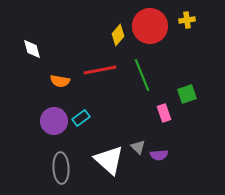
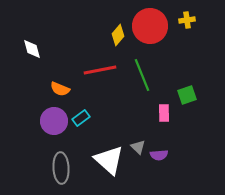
orange semicircle: moved 8 px down; rotated 12 degrees clockwise
green square: moved 1 px down
pink rectangle: rotated 18 degrees clockwise
